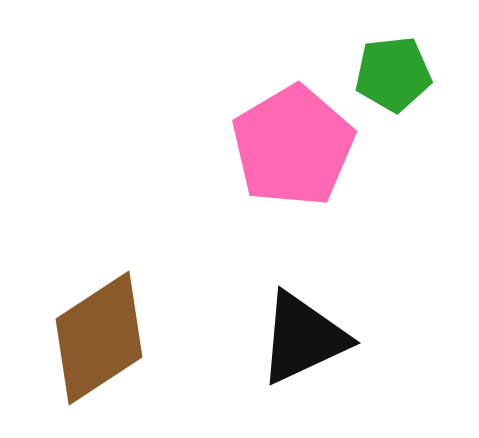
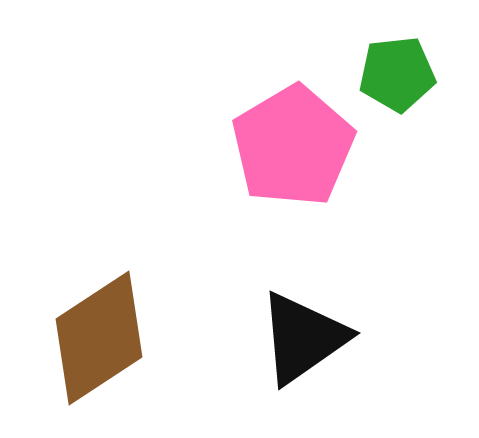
green pentagon: moved 4 px right
black triangle: rotated 10 degrees counterclockwise
